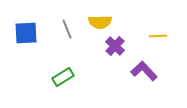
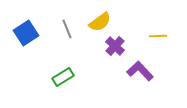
yellow semicircle: rotated 35 degrees counterclockwise
blue square: rotated 30 degrees counterclockwise
purple L-shape: moved 4 px left
